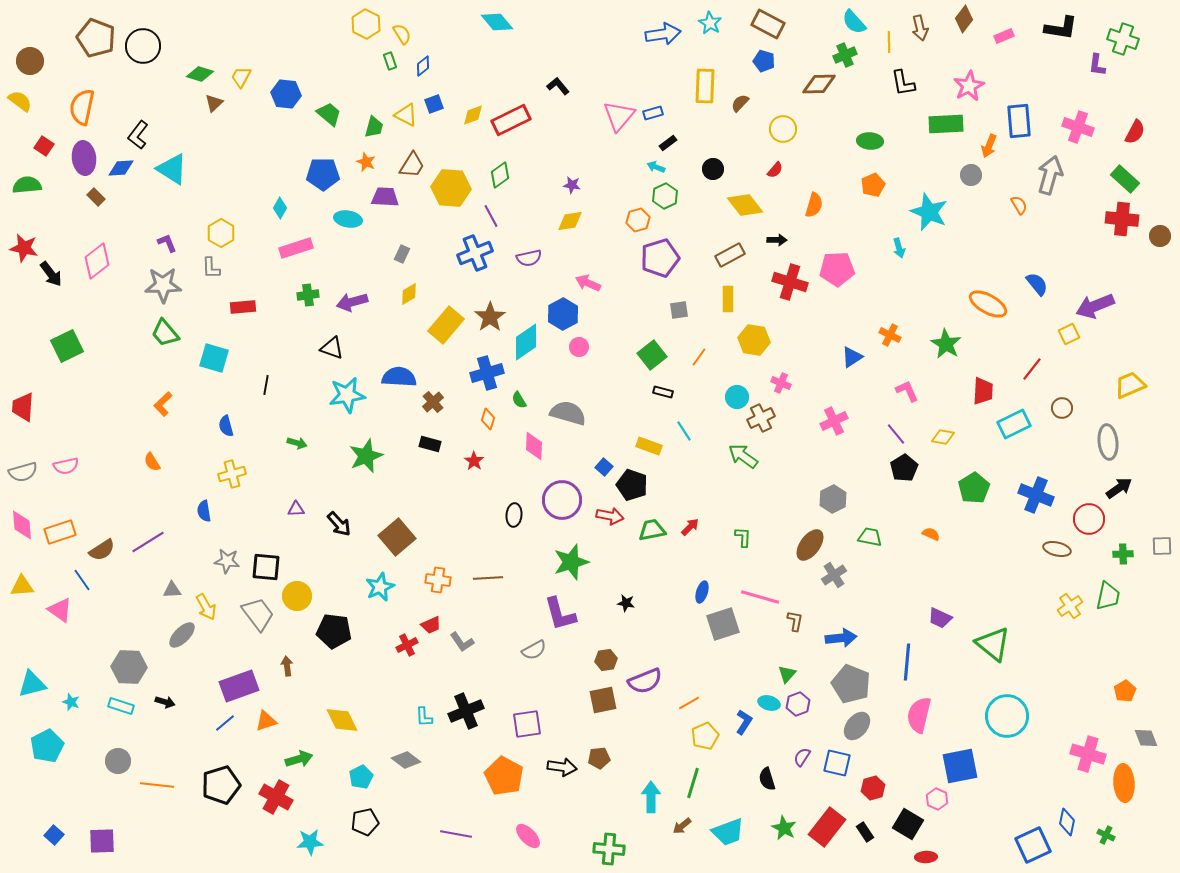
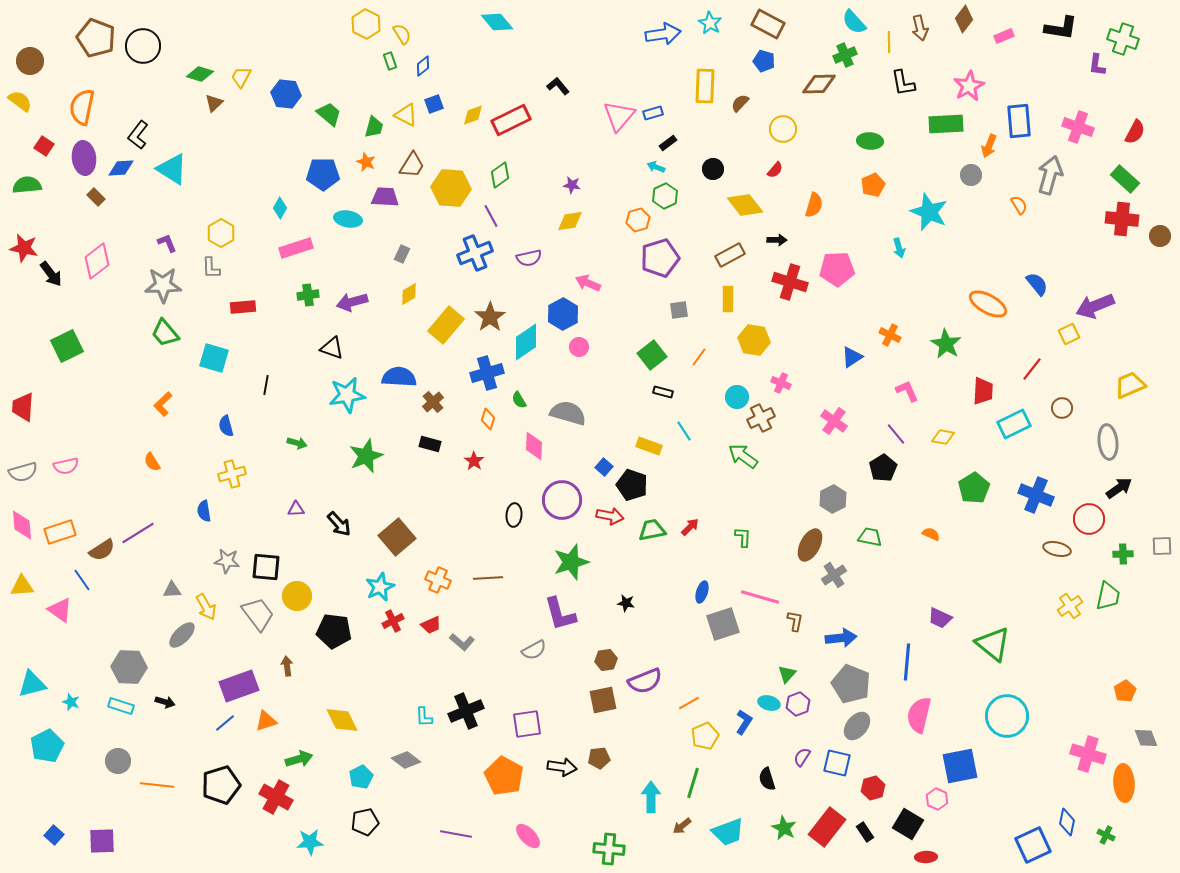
pink cross at (834, 421): rotated 28 degrees counterclockwise
black pentagon at (904, 468): moved 21 px left
purple line at (148, 542): moved 10 px left, 9 px up
brown ellipse at (810, 545): rotated 8 degrees counterclockwise
orange cross at (438, 580): rotated 15 degrees clockwise
gray L-shape at (462, 642): rotated 15 degrees counterclockwise
red cross at (407, 645): moved 14 px left, 24 px up
